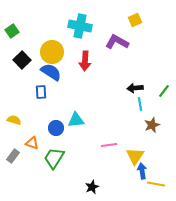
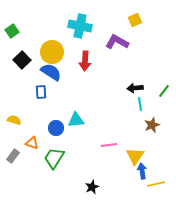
yellow line: rotated 24 degrees counterclockwise
